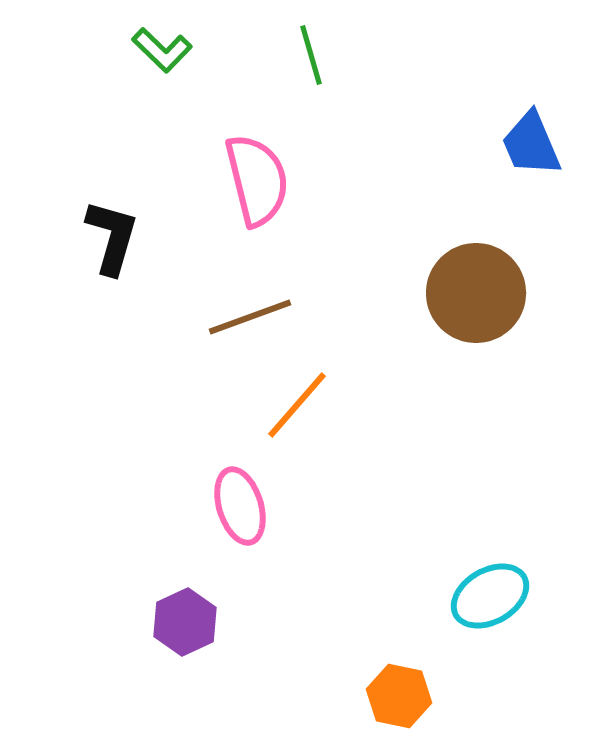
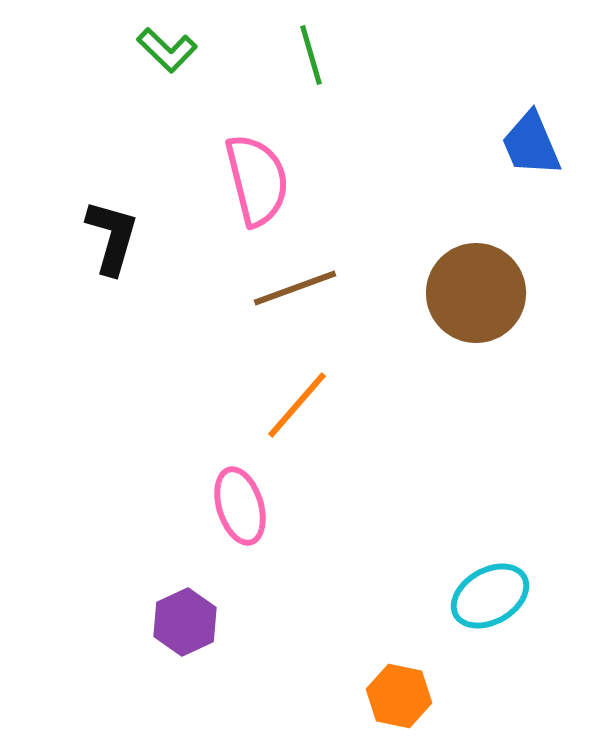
green L-shape: moved 5 px right
brown line: moved 45 px right, 29 px up
